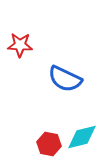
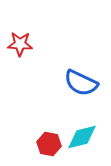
red star: moved 1 px up
blue semicircle: moved 16 px right, 4 px down
